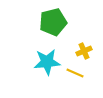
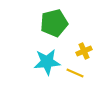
green pentagon: moved 1 px right, 1 px down
